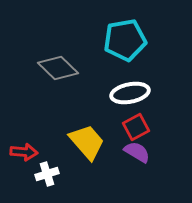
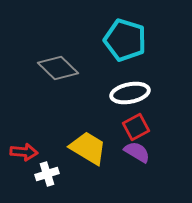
cyan pentagon: rotated 27 degrees clockwise
yellow trapezoid: moved 1 px right, 6 px down; rotated 18 degrees counterclockwise
